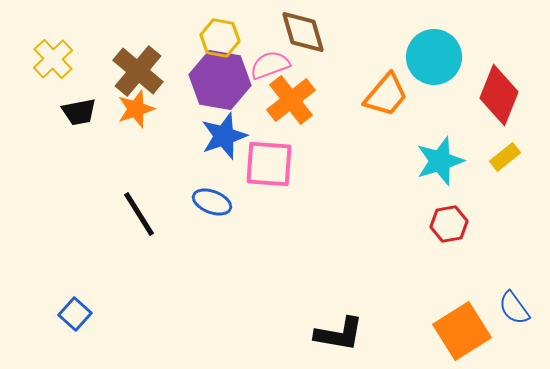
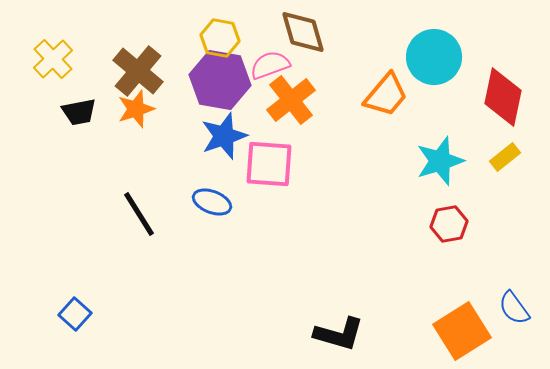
red diamond: moved 4 px right, 2 px down; rotated 10 degrees counterclockwise
black L-shape: rotated 6 degrees clockwise
